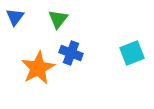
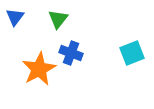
orange star: moved 1 px right, 1 px down
